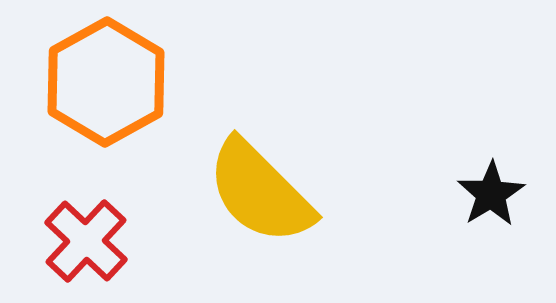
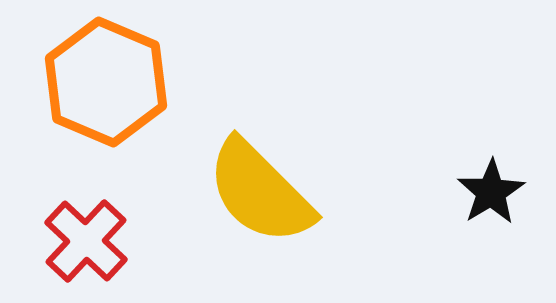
orange hexagon: rotated 8 degrees counterclockwise
black star: moved 2 px up
